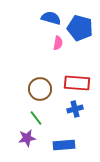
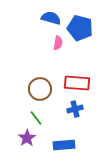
purple star: rotated 24 degrees counterclockwise
